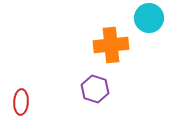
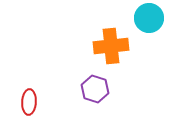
orange cross: moved 1 px down
red ellipse: moved 8 px right
